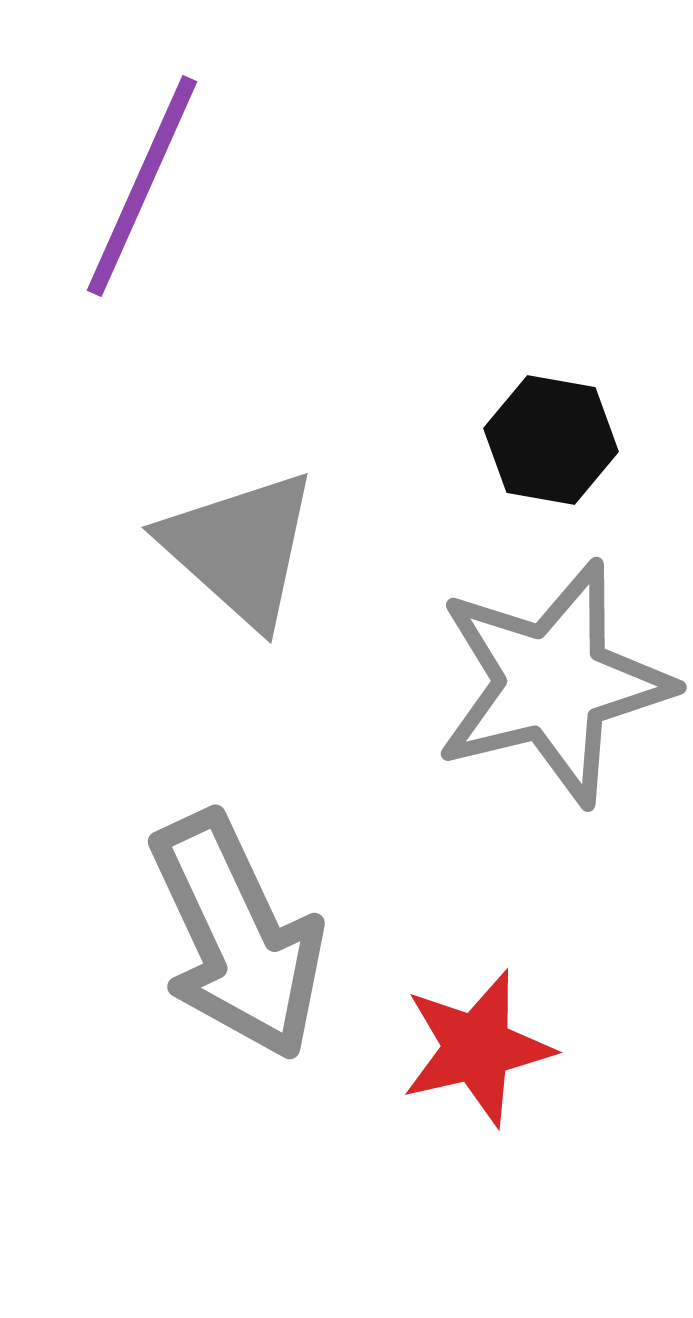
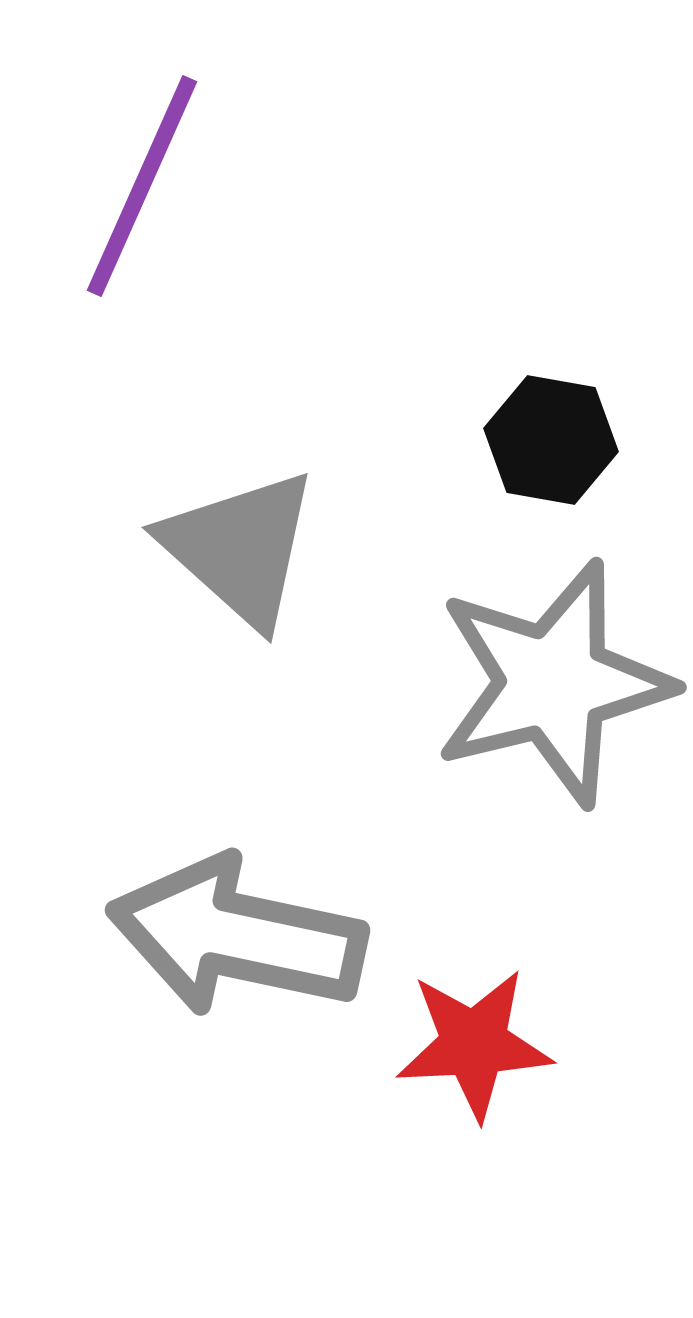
gray arrow: rotated 127 degrees clockwise
red star: moved 3 px left, 4 px up; rotated 10 degrees clockwise
